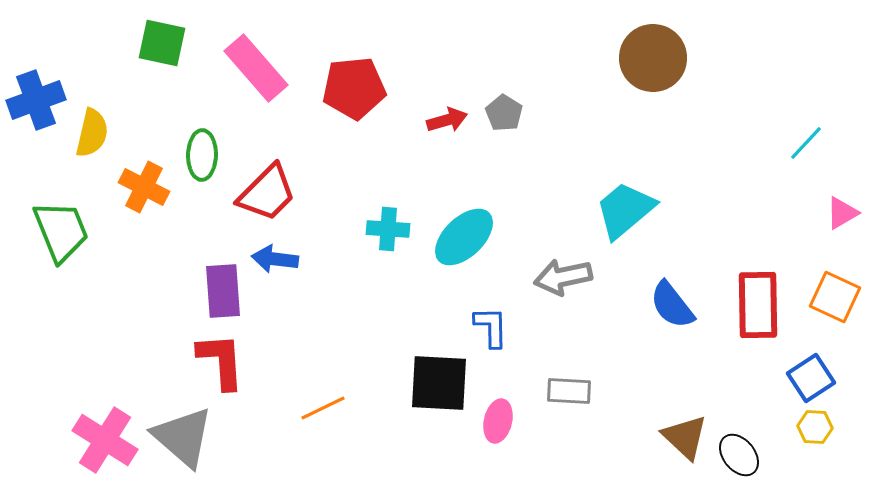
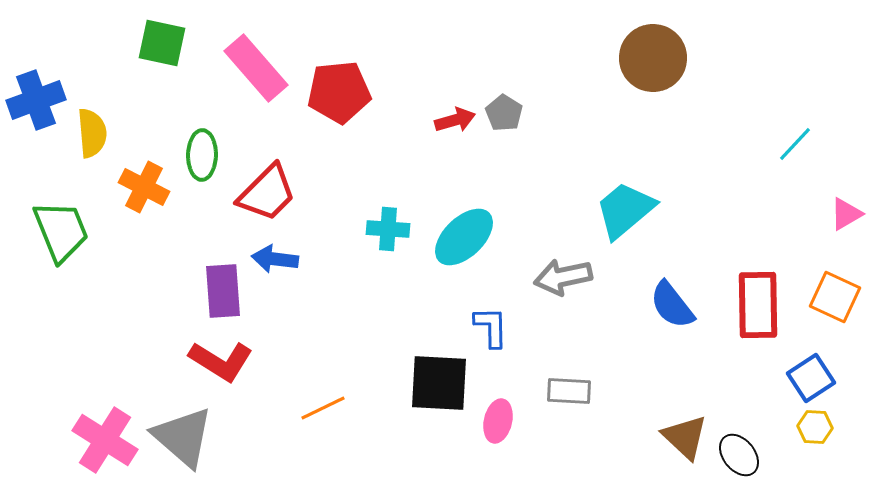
red pentagon: moved 15 px left, 4 px down
red arrow: moved 8 px right
yellow semicircle: rotated 18 degrees counterclockwise
cyan line: moved 11 px left, 1 px down
pink triangle: moved 4 px right, 1 px down
red L-shape: rotated 126 degrees clockwise
